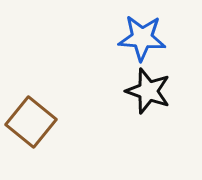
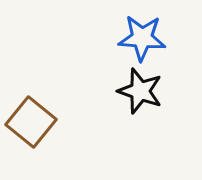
black star: moved 8 px left
